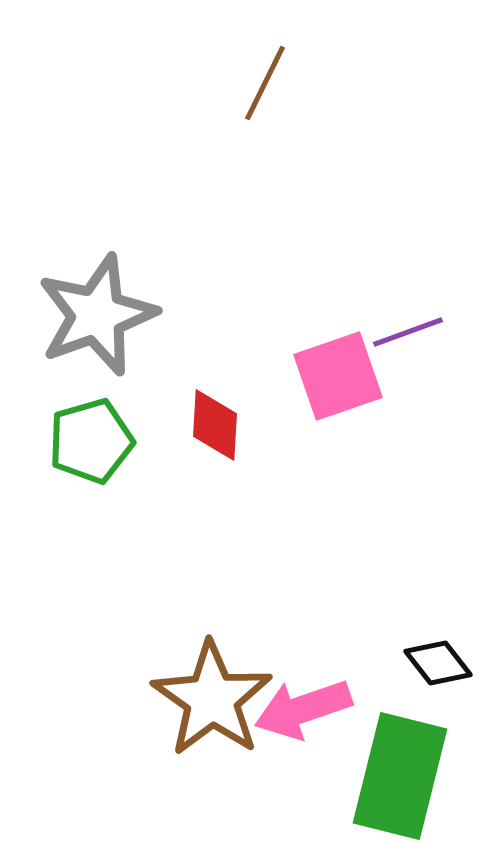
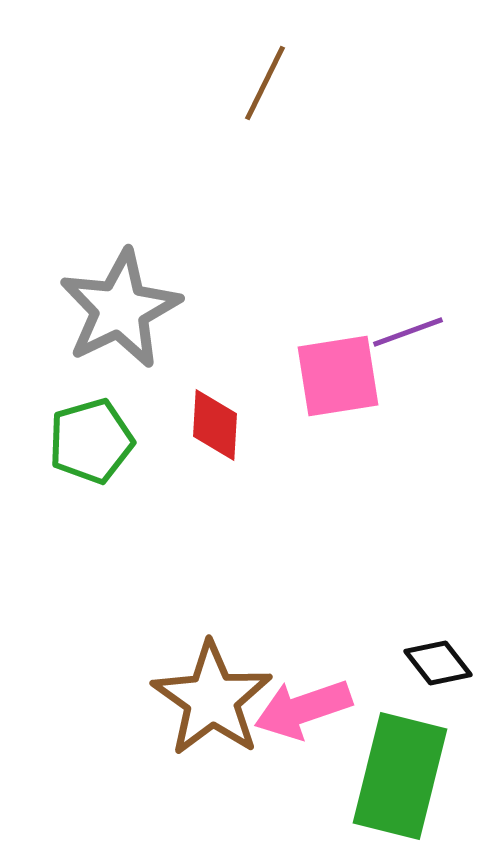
gray star: moved 23 px right, 6 px up; rotated 6 degrees counterclockwise
pink square: rotated 10 degrees clockwise
